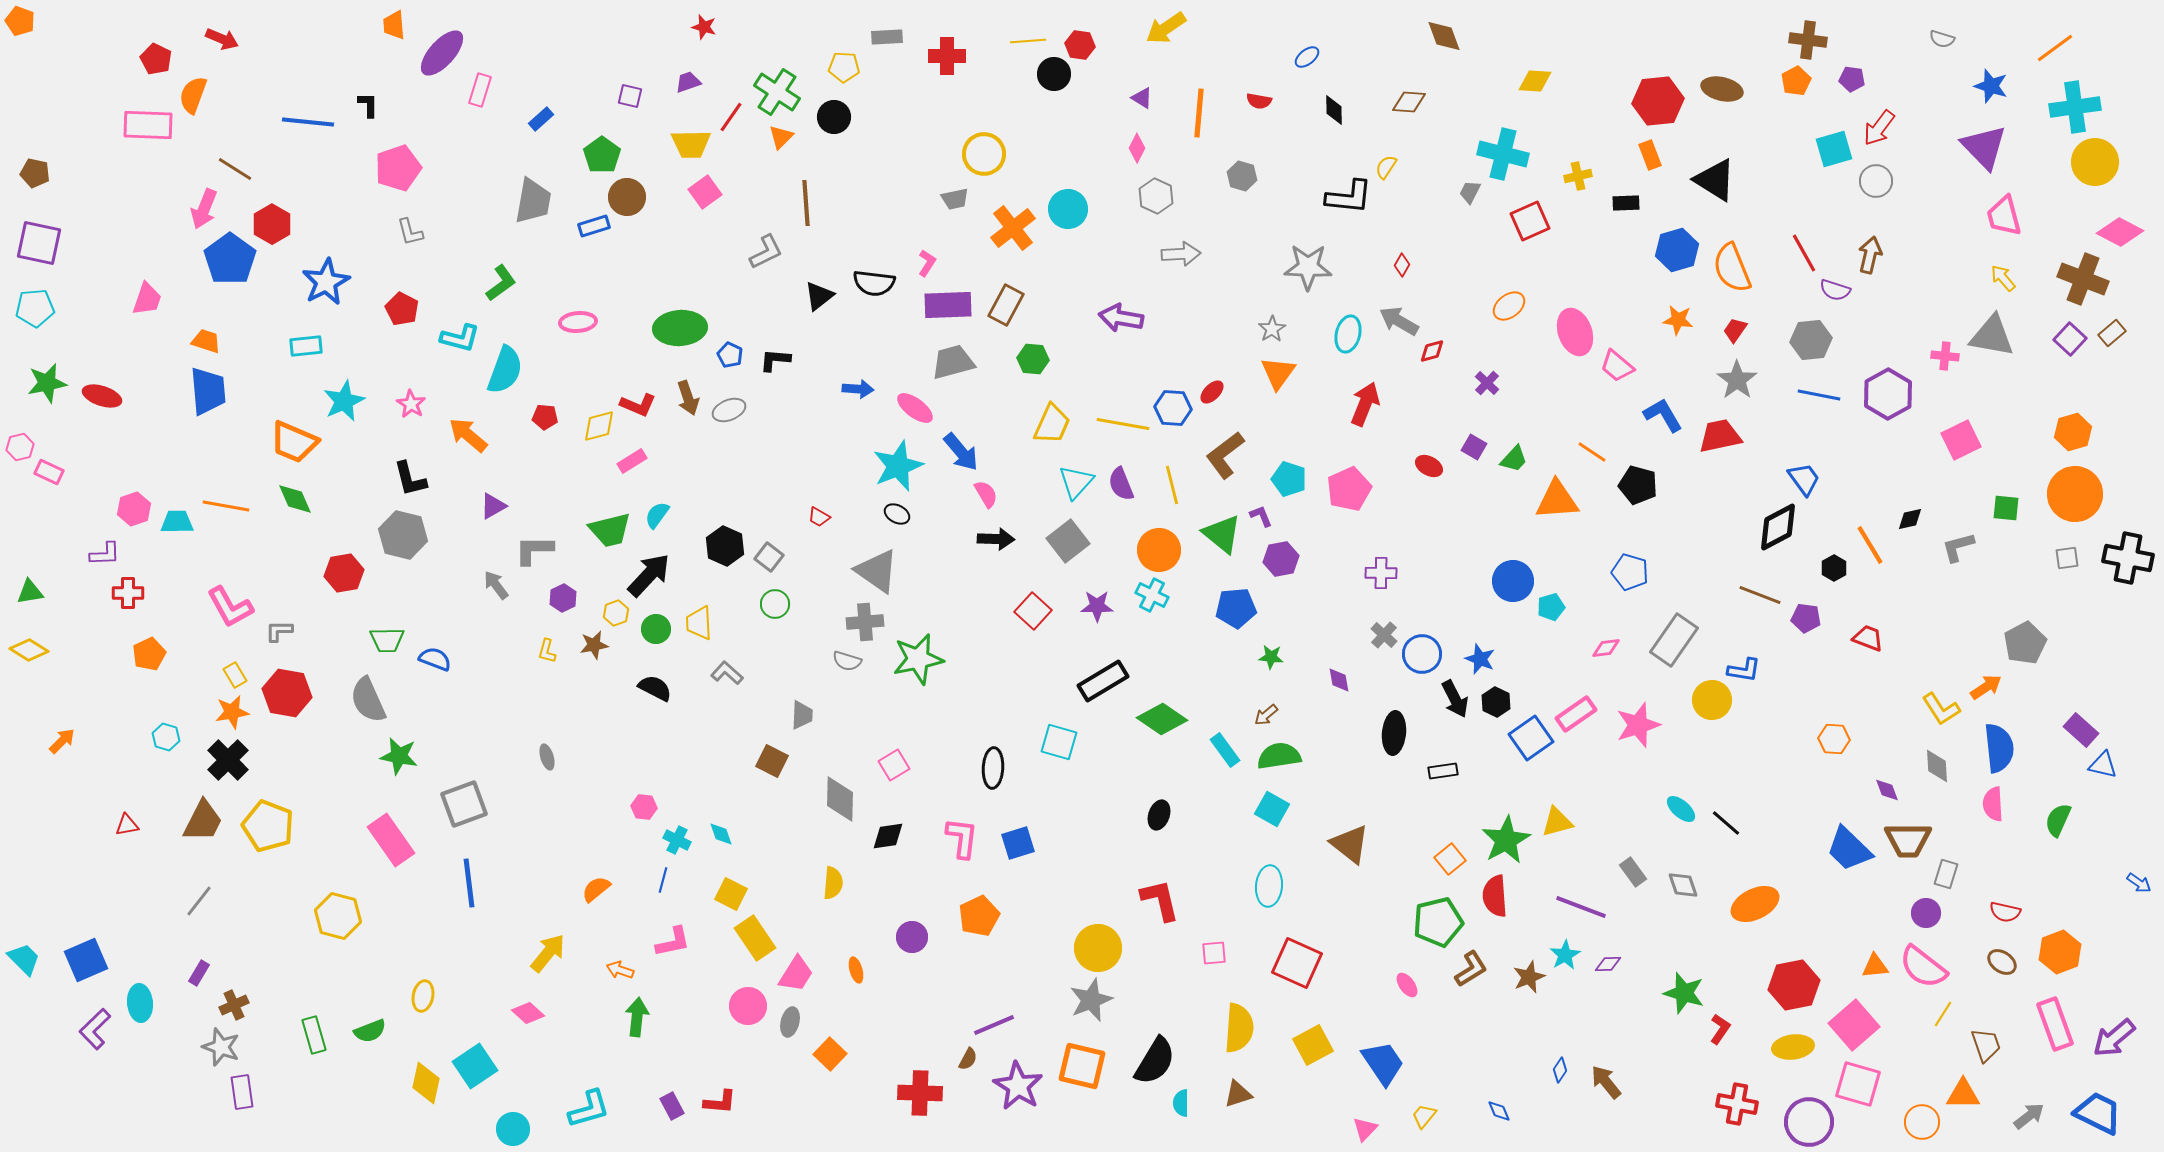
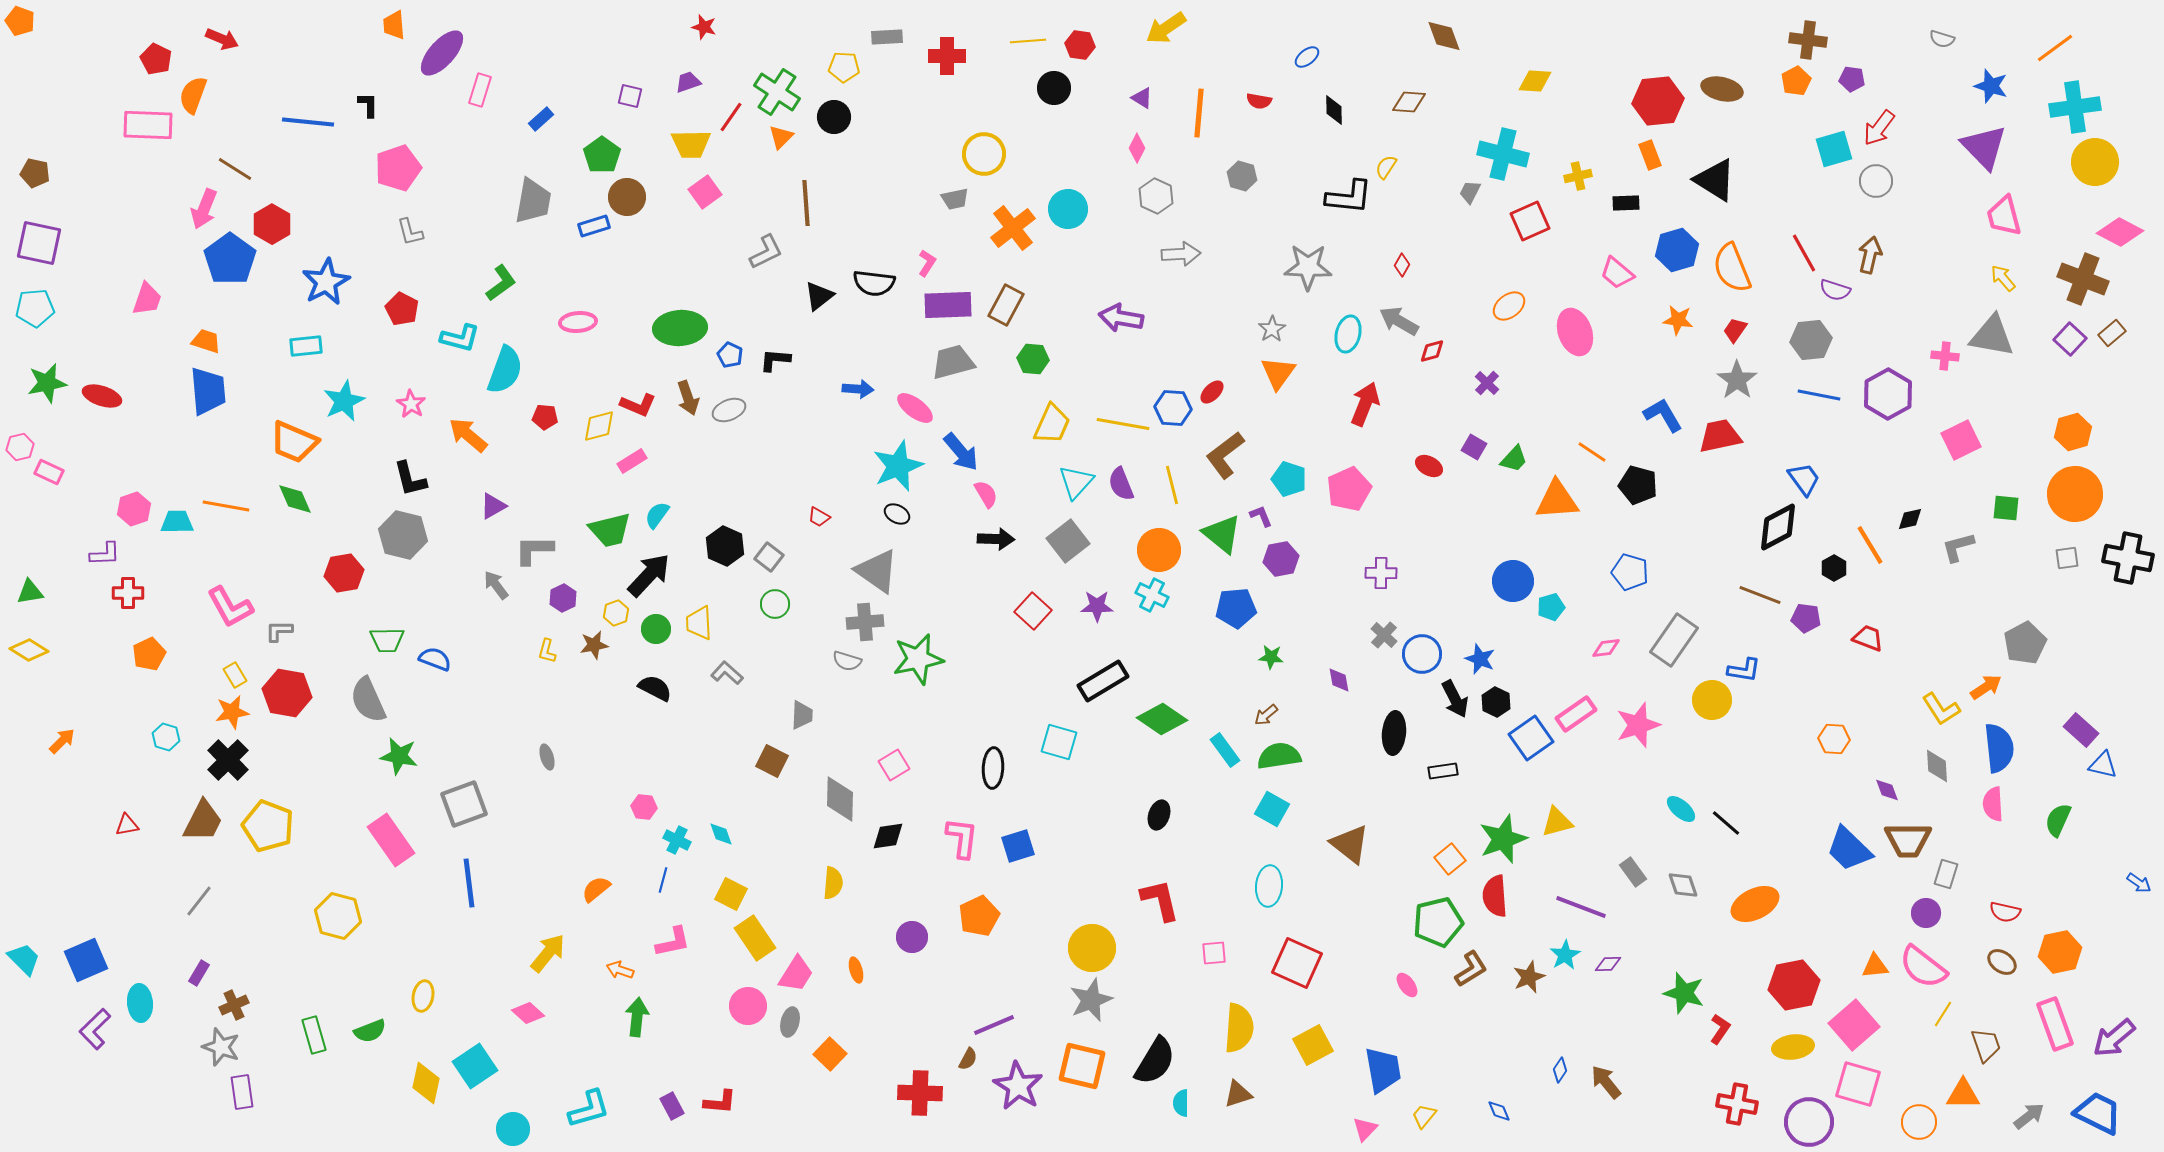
black circle at (1054, 74): moved 14 px down
pink trapezoid at (1617, 366): moved 93 px up
green star at (1506, 840): moved 3 px left, 1 px up; rotated 9 degrees clockwise
blue square at (1018, 843): moved 3 px down
yellow circle at (1098, 948): moved 6 px left
orange hexagon at (2060, 952): rotated 9 degrees clockwise
blue trapezoid at (1383, 1063): moved 7 px down; rotated 24 degrees clockwise
orange circle at (1922, 1122): moved 3 px left
